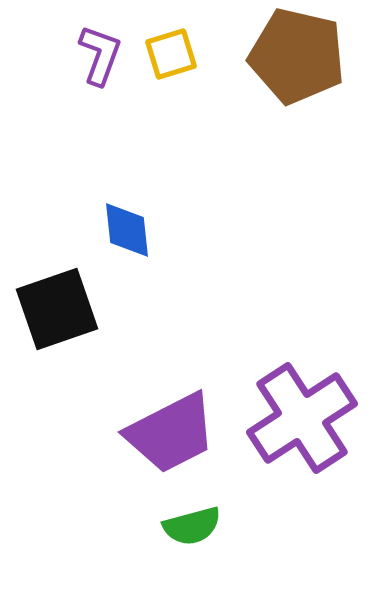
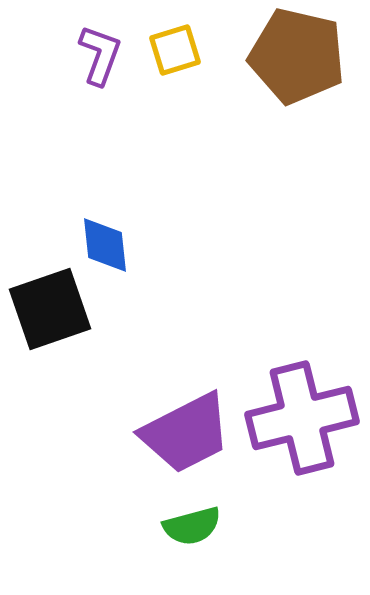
yellow square: moved 4 px right, 4 px up
blue diamond: moved 22 px left, 15 px down
black square: moved 7 px left
purple cross: rotated 19 degrees clockwise
purple trapezoid: moved 15 px right
